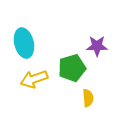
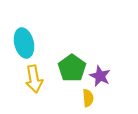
purple star: moved 3 px right, 30 px down; rotated 25 degrees clockwise
green pentagon: rotated 20 degrees counterclockwise
yellow arrow: rotated 80 degrees counterclockwise
